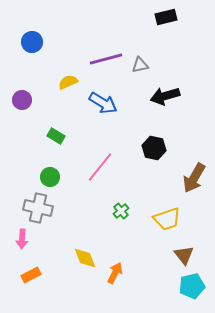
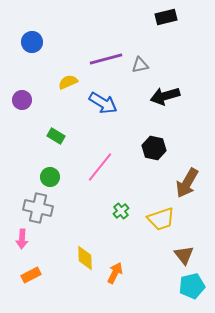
brown arrow: moved 7 px left, 5 px down
yellow trapezoid: moved 6 px left
yellow diamond: rotated 20 degrees clockwise
